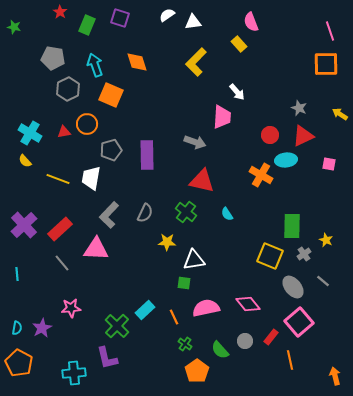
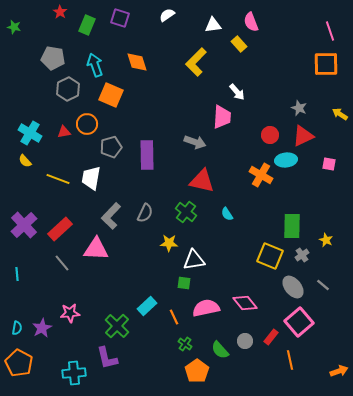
white triangle at (193, 22): moved 20 px right, 3 px down
gray pentagon at (111, 150): moved 3 px up
gray L-shape at (109, 215): moved 2 px right, 1 px down
yellow star at (167, 242): moved 2 px right, 1 px down
gray cross at (304, 254): moved 2 px left, 1 px down
gray line at (323, 281): moved 4 px down
pink diamond at (248, 304): moved 3 px left, 1 px up
pink star at (71, 308): moved 1 px left, 5 px down
cyan rectangle at (145, 310): moved 2 px right, 4 px up
orange arrow at (335, 376): moved 4 px right, 5 px up; rotated 84 degrees clockwise
